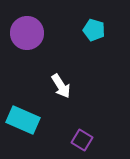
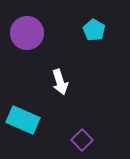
cyan pentagon: rotated 15 degrees clockwise
white arrow: moved 1 px left, 4 px up; rotated 15 degrees clockwise
purple square: rotated 15 degrees clockwise
